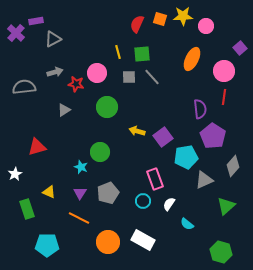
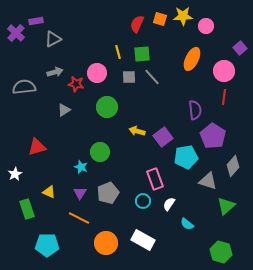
purple semicircle at (200, 109): moved 5 px left, 1 px down
gray triangle at (204, 180): moved 4 px right, 1 px down; rotated 42 degrees clockwise
orange circle at (108, 242): moved 2 px left, 1 px down
